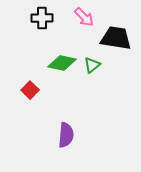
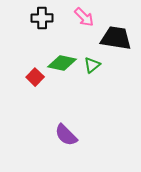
red square: moved 5 px right, 13 px up
purple semicircle: rotated 130 degrees clockwise
